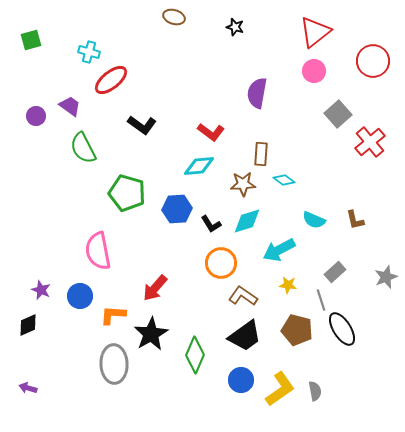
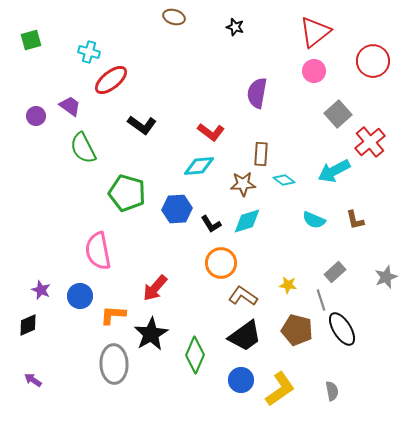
cyan arrow at (279, 250): moved 55 px right, 79 px up
purple arrow at (28, 388): moved 5 px right, 8 px up; rotated 18 degrees clockwise
gray semicircle at (315, 391): moved 17 px right
